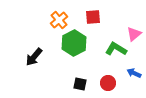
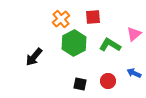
orange cross: moved 2 px right, 1 px up
green L-shape: moved 6 px left, 4 px up
red circle: moved 2 px up
